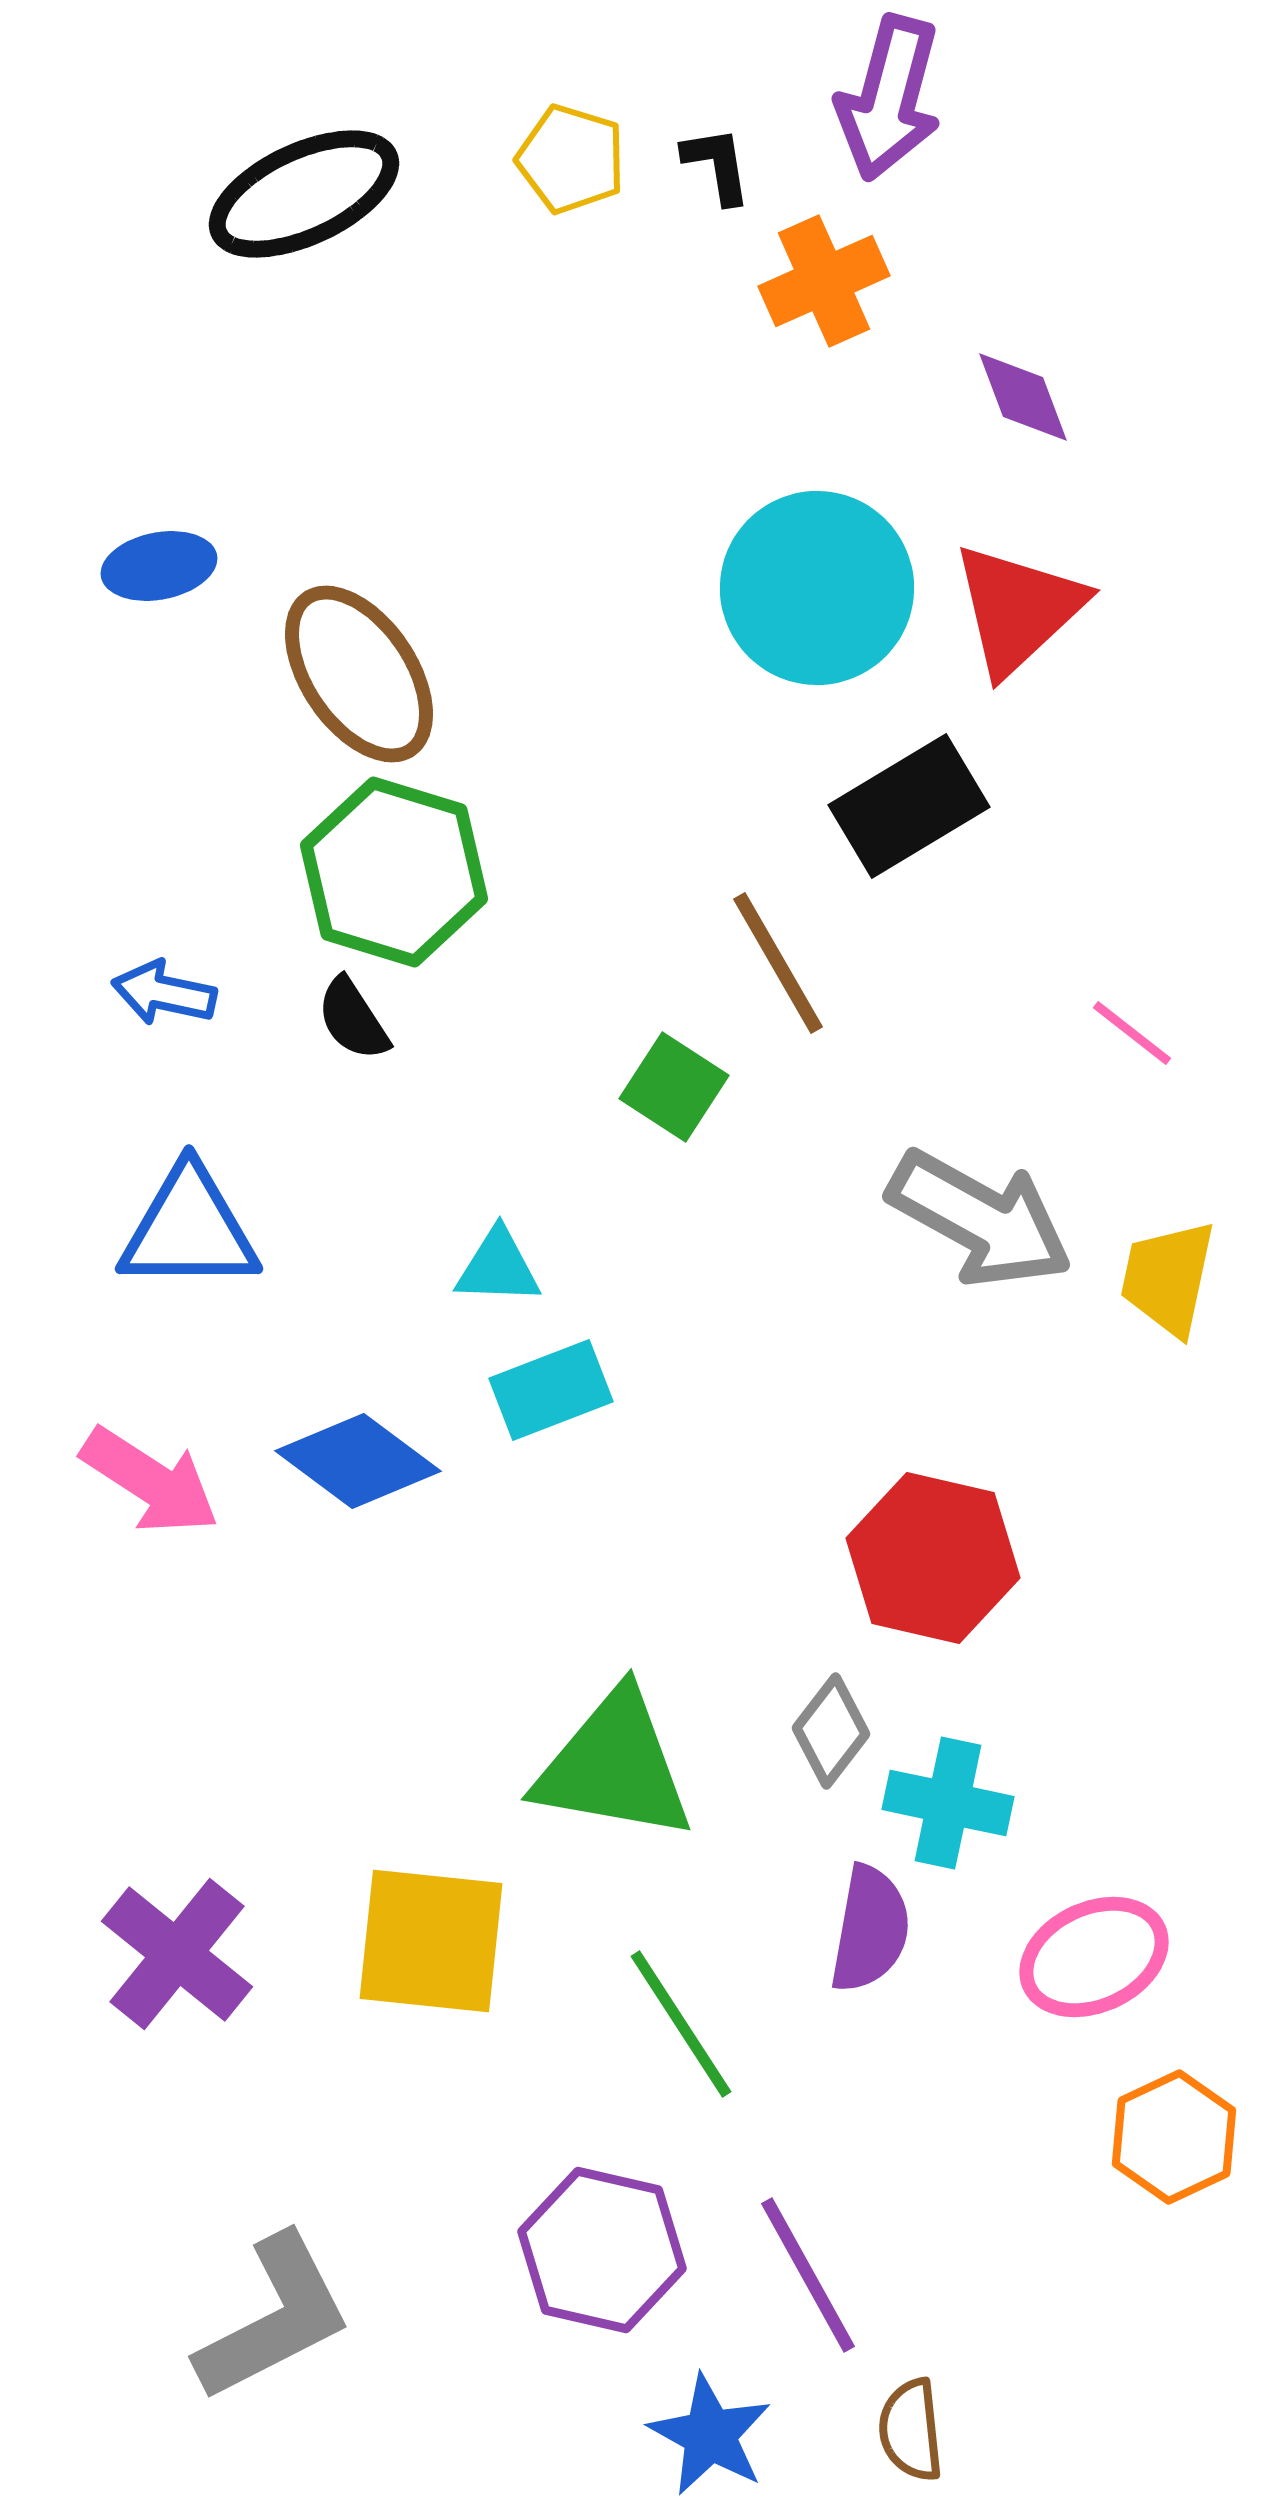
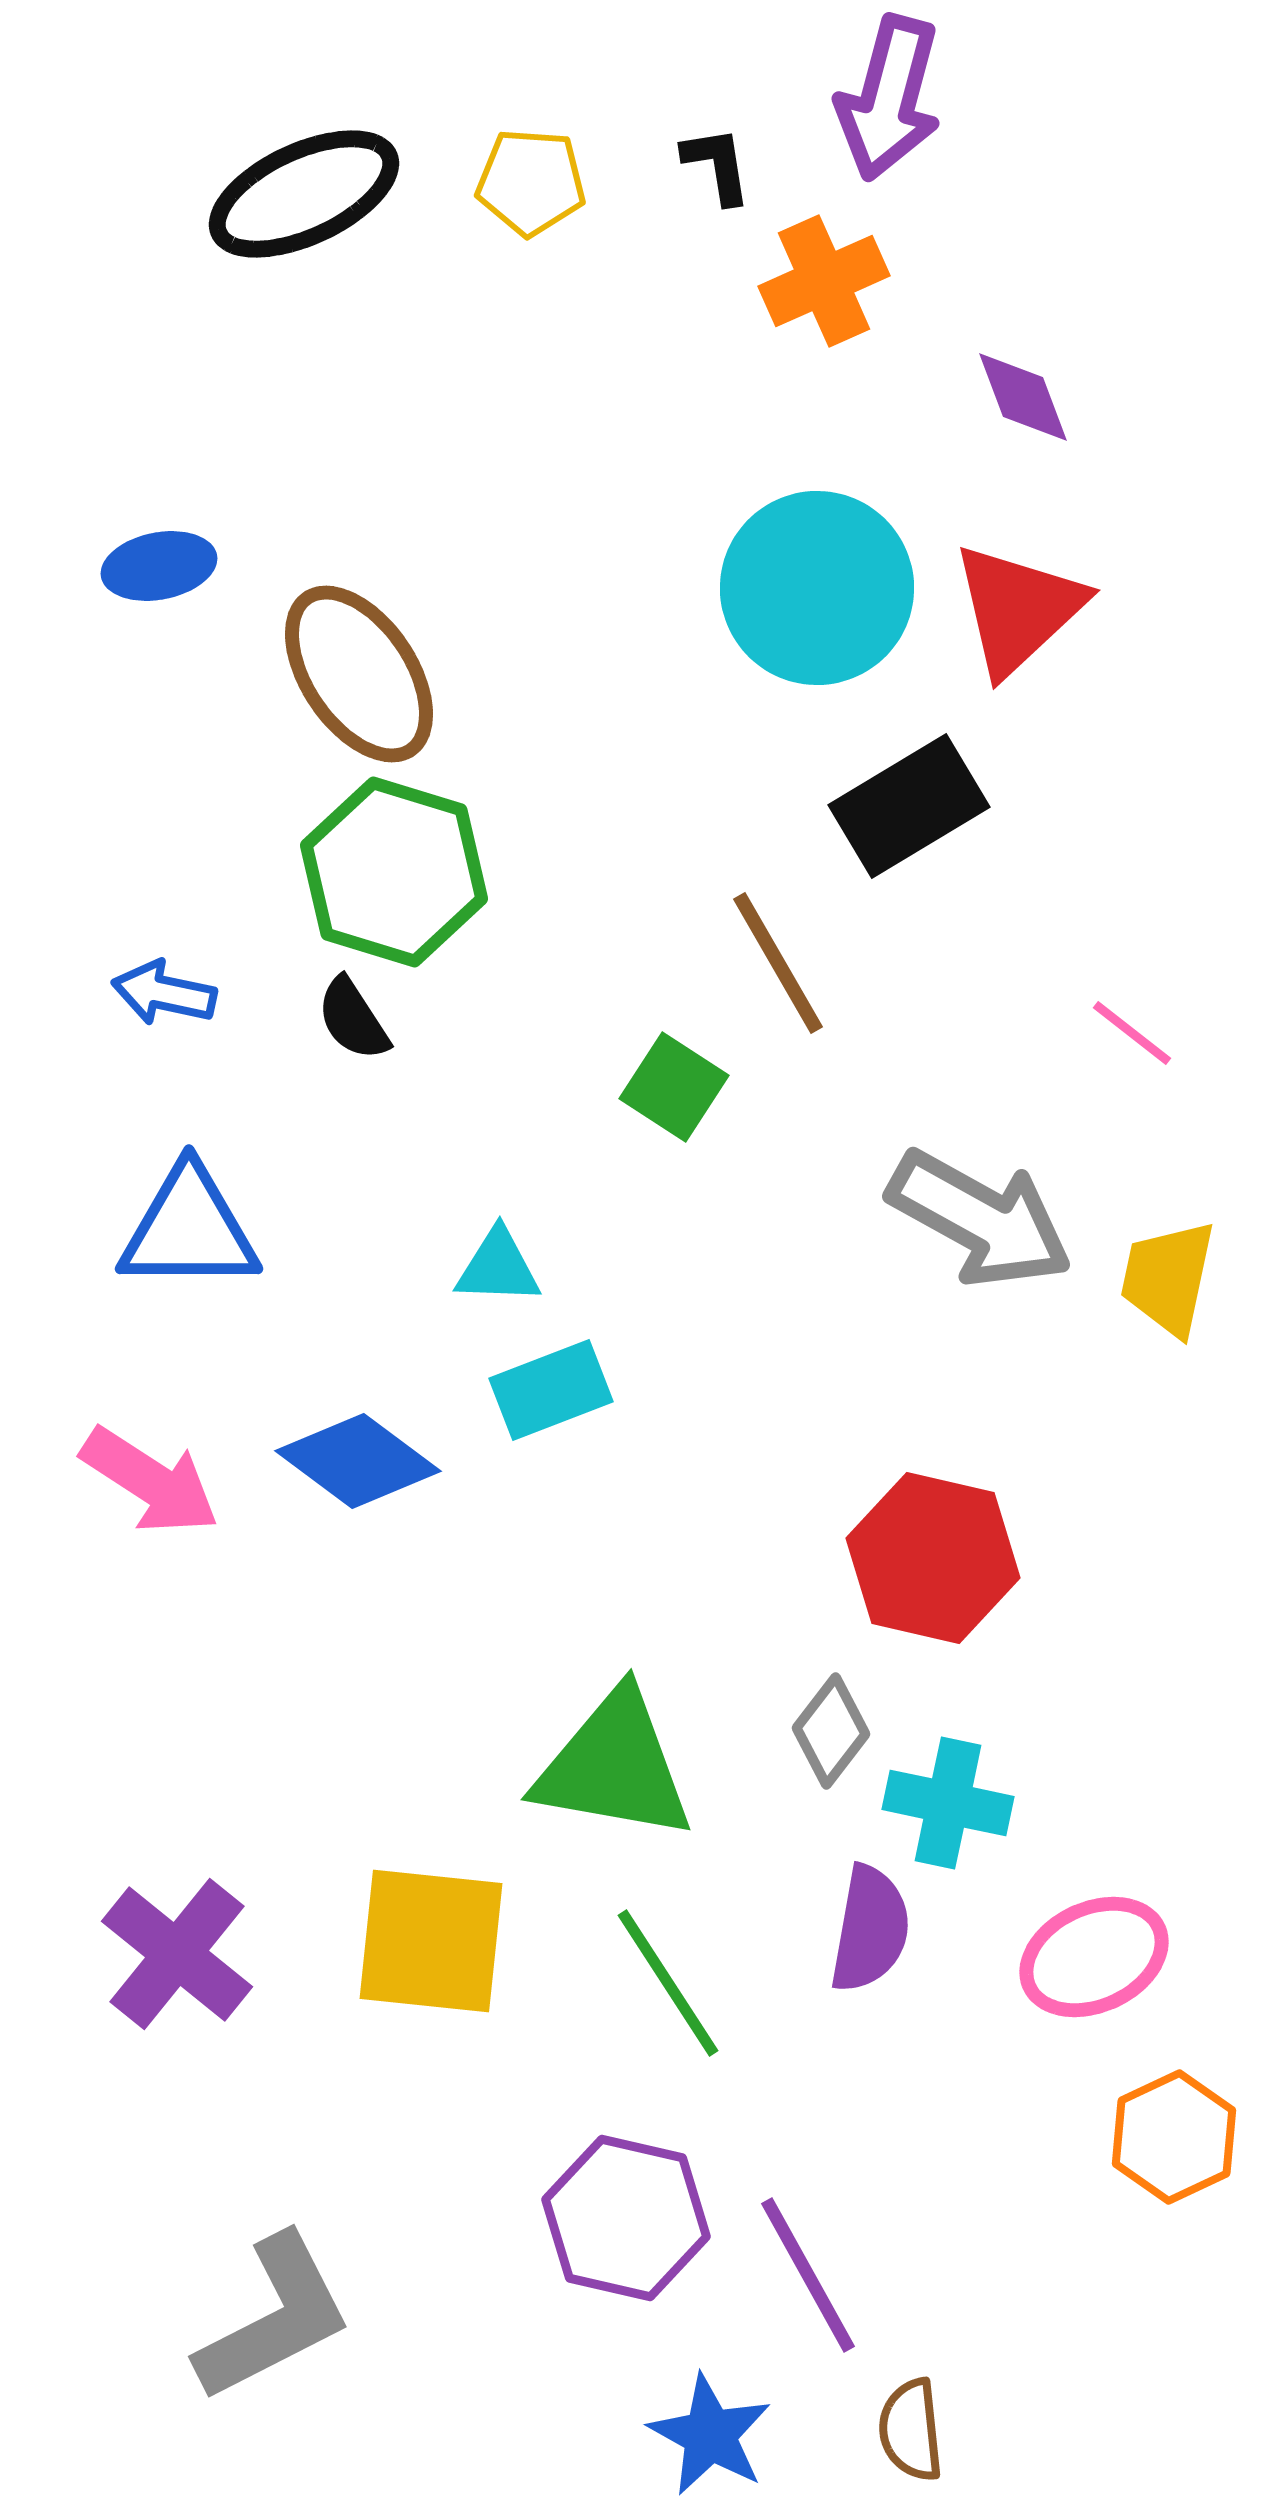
yellow pentagon: moved 40 px left, 23 px down; rotated 13 degrees counterclockwise
green line: moved 13 px left, 41 px up
purple hexagon: moved 24 px right, 32 px up
